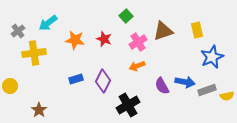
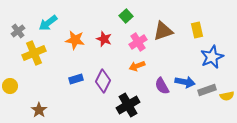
yellow cross: rotated 15 degrees counterclockwise
